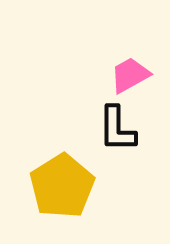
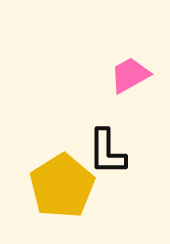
black L-shape: moved 10 px left, 23 px down
